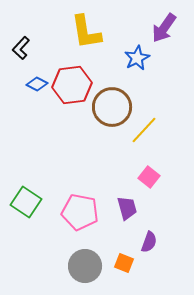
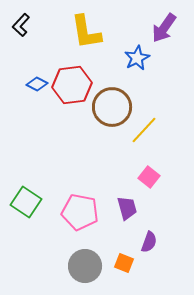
black L-shape: moved 23 px up
